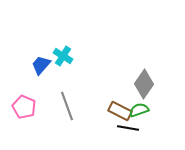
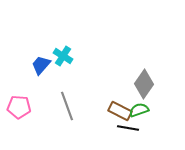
pink pentagon: moved 5 px left; rotated 20 degrees counterclockwise
